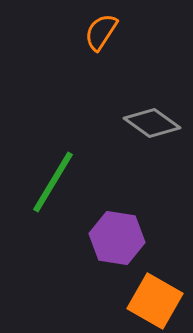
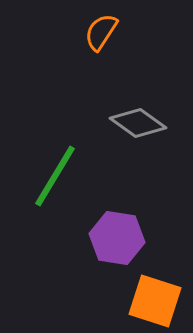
gray diamond: moved 14 px left
green line: moved 2 px right, 6 px up
orange square: rotated 12 degrees counterclockwise
